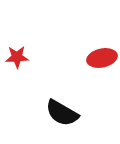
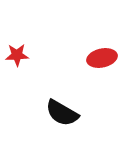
red star: moved 2 px up
